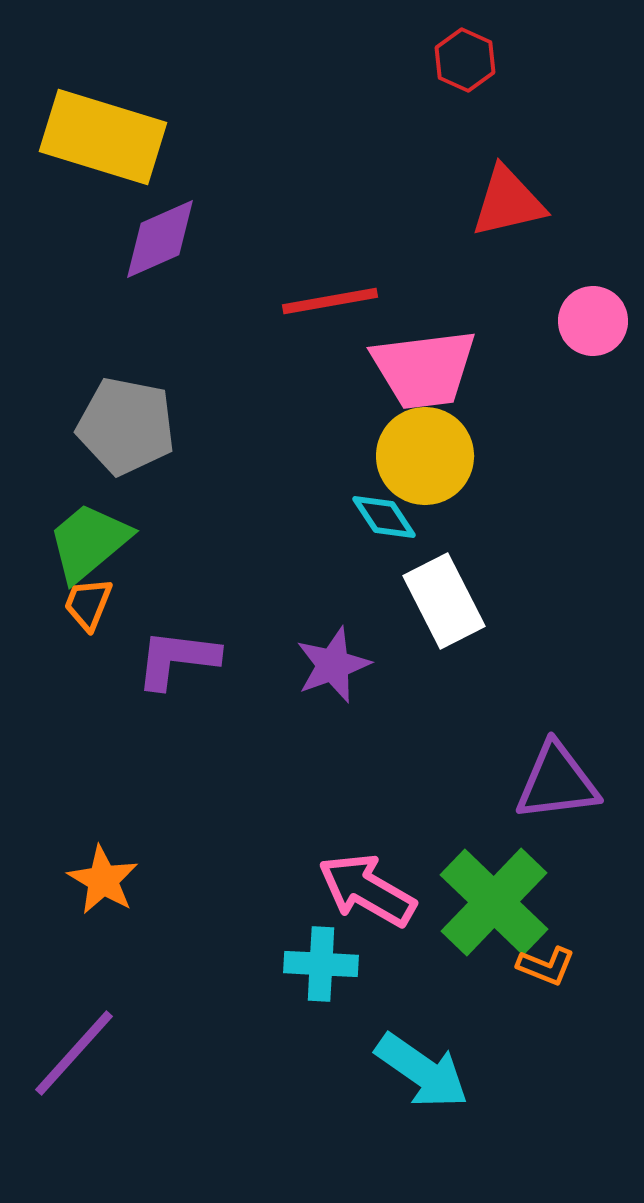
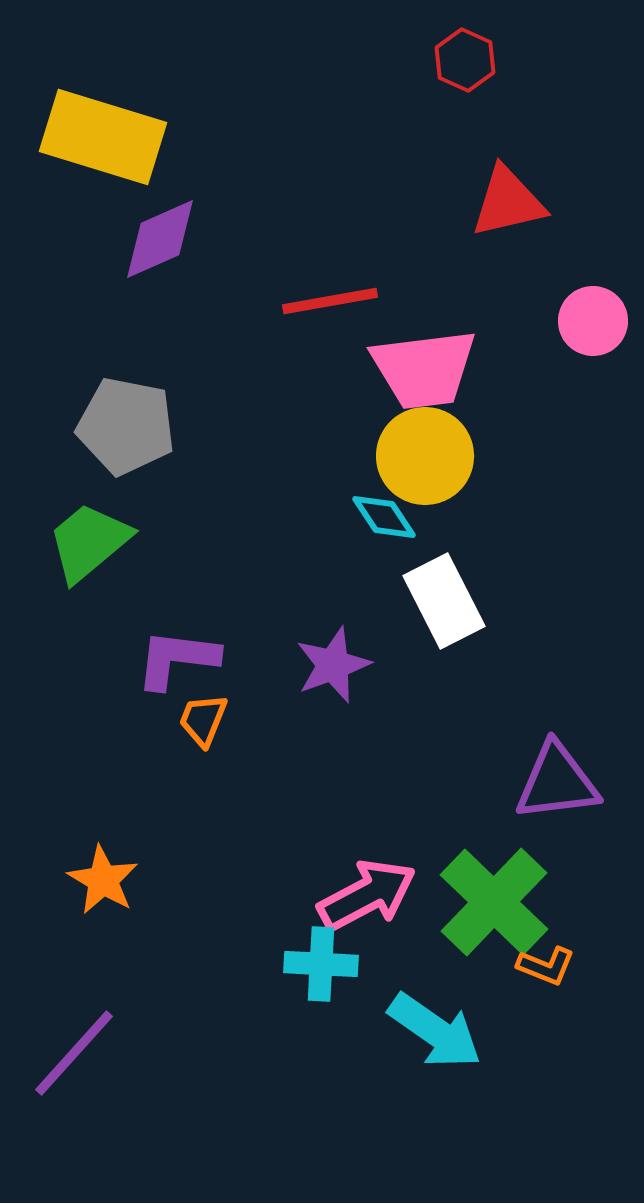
orange trapezoid: moved 115 px right, 116 px down
pink arrow: moved 5 px down; rotated 122 degrees clockwise
cyan arrow: moved 13 px right, 40 px up
